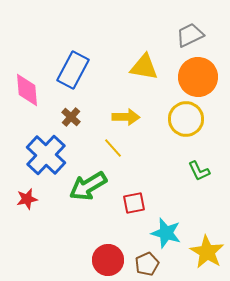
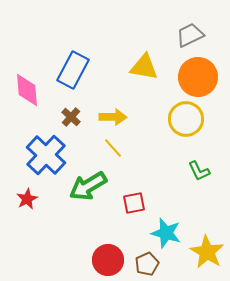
yellow arrow: moved 13 px left
red star: rotated 15 degrees counterclockwise
